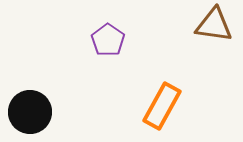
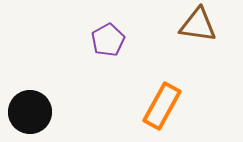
brown triangle: moved 16 px left
purple pentagon: rotated 8 degrees clockwise
